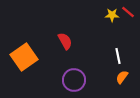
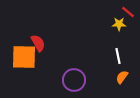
yellow star: moved 7 px right, 9 px down
red semicircle: moved 27 px left, 2 px down
orange square: rotated 36 degrees clockwise
